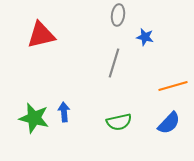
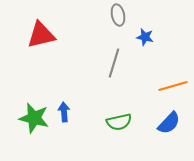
gray ellipse: rotated 20 degrees counterclockwise
